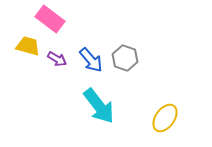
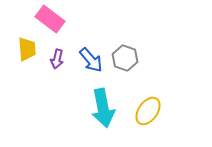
yellow trapezoid: moved 1 px left, 3 px down; rotated 70 degrees clockwise
purple arrow: rotated 72 degrees clockwise
cyan arrow: moved 4 px right, 2 px down; rotated 27 degrees clockwise
yellow ellipse: moved 17 px left, 7 px up
